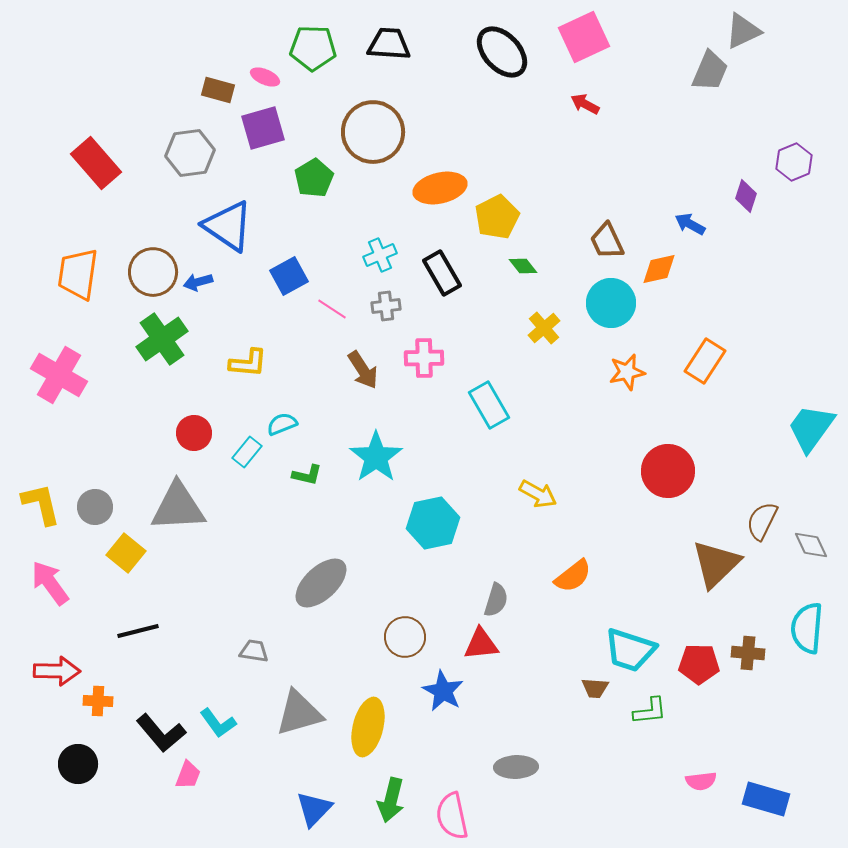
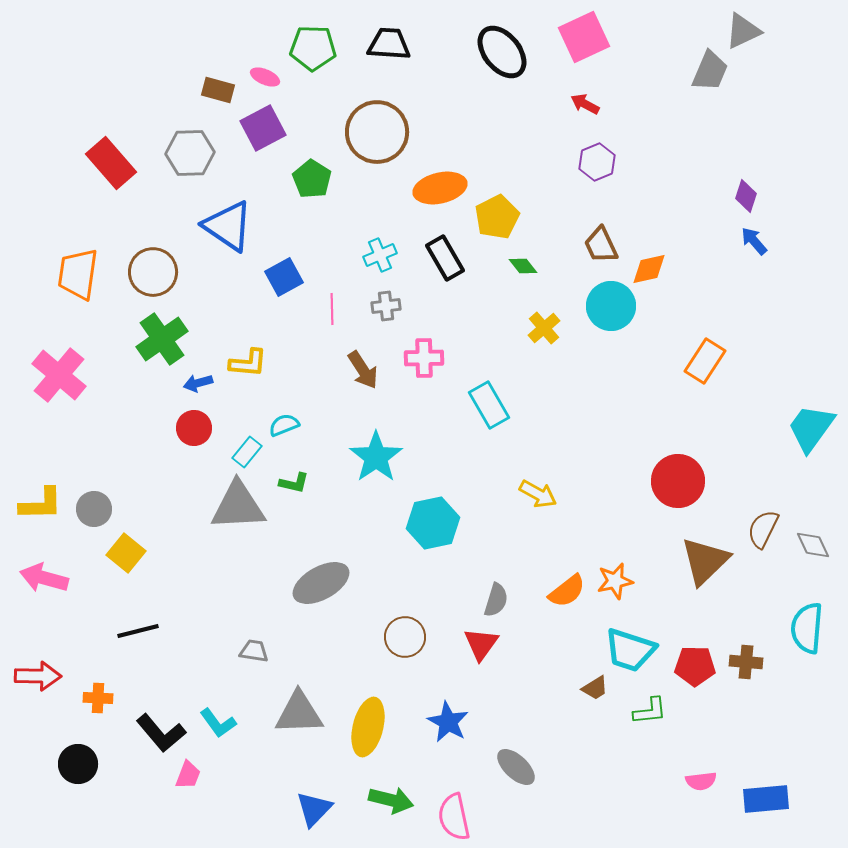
black ellipse at (502, 52): rotated 4 degrees clockwise
purple square at (263, 128): rotated 12 degrees counterclockwise
brown circle at (373, 132): moved 4 px right
gray hexagon at (190, 153): rotated 6 degrees clockwise
purple hexagon at (794, 162): moved 197 px left
red rectangle at (96, 163): moved 15 px right
green pentagon at (314, 178): moved 2 px left, 1 px down; rotated 9 degrees counterclockwise
blue arrow at (690, 224): moved 64 px right, 17 px down; rotated 20 degrees clockwise
brown trapezoid at (607, 241): moved 6 px left, 4 px down
orange diamond at (659, 269): moved 10 px left
black rectangle at (442, 273): moved 3 px right, 15 px up
blue square at (289, 276): moved 5 px left, 1 px down
blue arrow at (198, 282): moved 101 px down
cyan circle at (611, 303): moved 3 px down
pink line at (332, 309): rotated 56 degrees clockwise
orange star at (627, 372): moved 12 px left, 209 px down
pink cross at (59, 375): rotated 10 degrees clockwise
cyan semicircle at (282, 424): moved 2 px right, 1 px down
red circle at (194, 433): moved 5 px up
red circle at (668, 471): moved 10 px right, 10 px down
green L-shape at (307, 475): moved 13 px left, 8 px down
yellow L-shape at (41, 504): rotated 102 degrees clockwise
gray circle at (95, 507): moved 1 px left, 2 px down
gray triangle at (178, 507): moved 60 px right, 1 px up
brown semicircle at (762, 521): moved 1 px right, 8 px down
gray diamond at (811, 545): moved 2 px right
brown triangle at (716, 564): moved 11 px left, 3 px up
orange semicircle at (573, 576): moved 6 px left, 15 px down
pink arrow at (50, 583): moved 6 px left, 5 px up; rotated 39 degrees counterclockwise
gray ellipse at (321, 583): rotated 14 degrees clockwise
red triangle at (481, 644): rotated 48 degrees counterclockwise
brown cross at (748, 653): moved 2 px left, 9 px down
red pentagon at (699, 664): moved 4 px left, 2 px down
red arrow at (57, 671): moved 19 px left, 5 px down
brown trapezoid at (595, 688): rotated 36 degrees counterclockwise
blue star at (443, 691): moved 5 px right, 31 px down
orange cross at (98, 701): moved 3 px up
gray triangle at (299, 713): rotated 14 degrees clockwise
gray ellipse at (516, 767): rotated 45 degrees clockwise
blue rectangle at (766, 799): rotated 21 degrees counterclockwise
green arrow at (391, 800): rotated 90 degrees counterclockwise
pink semicircle at (452, 816): moved 2 px right, 1 px down
